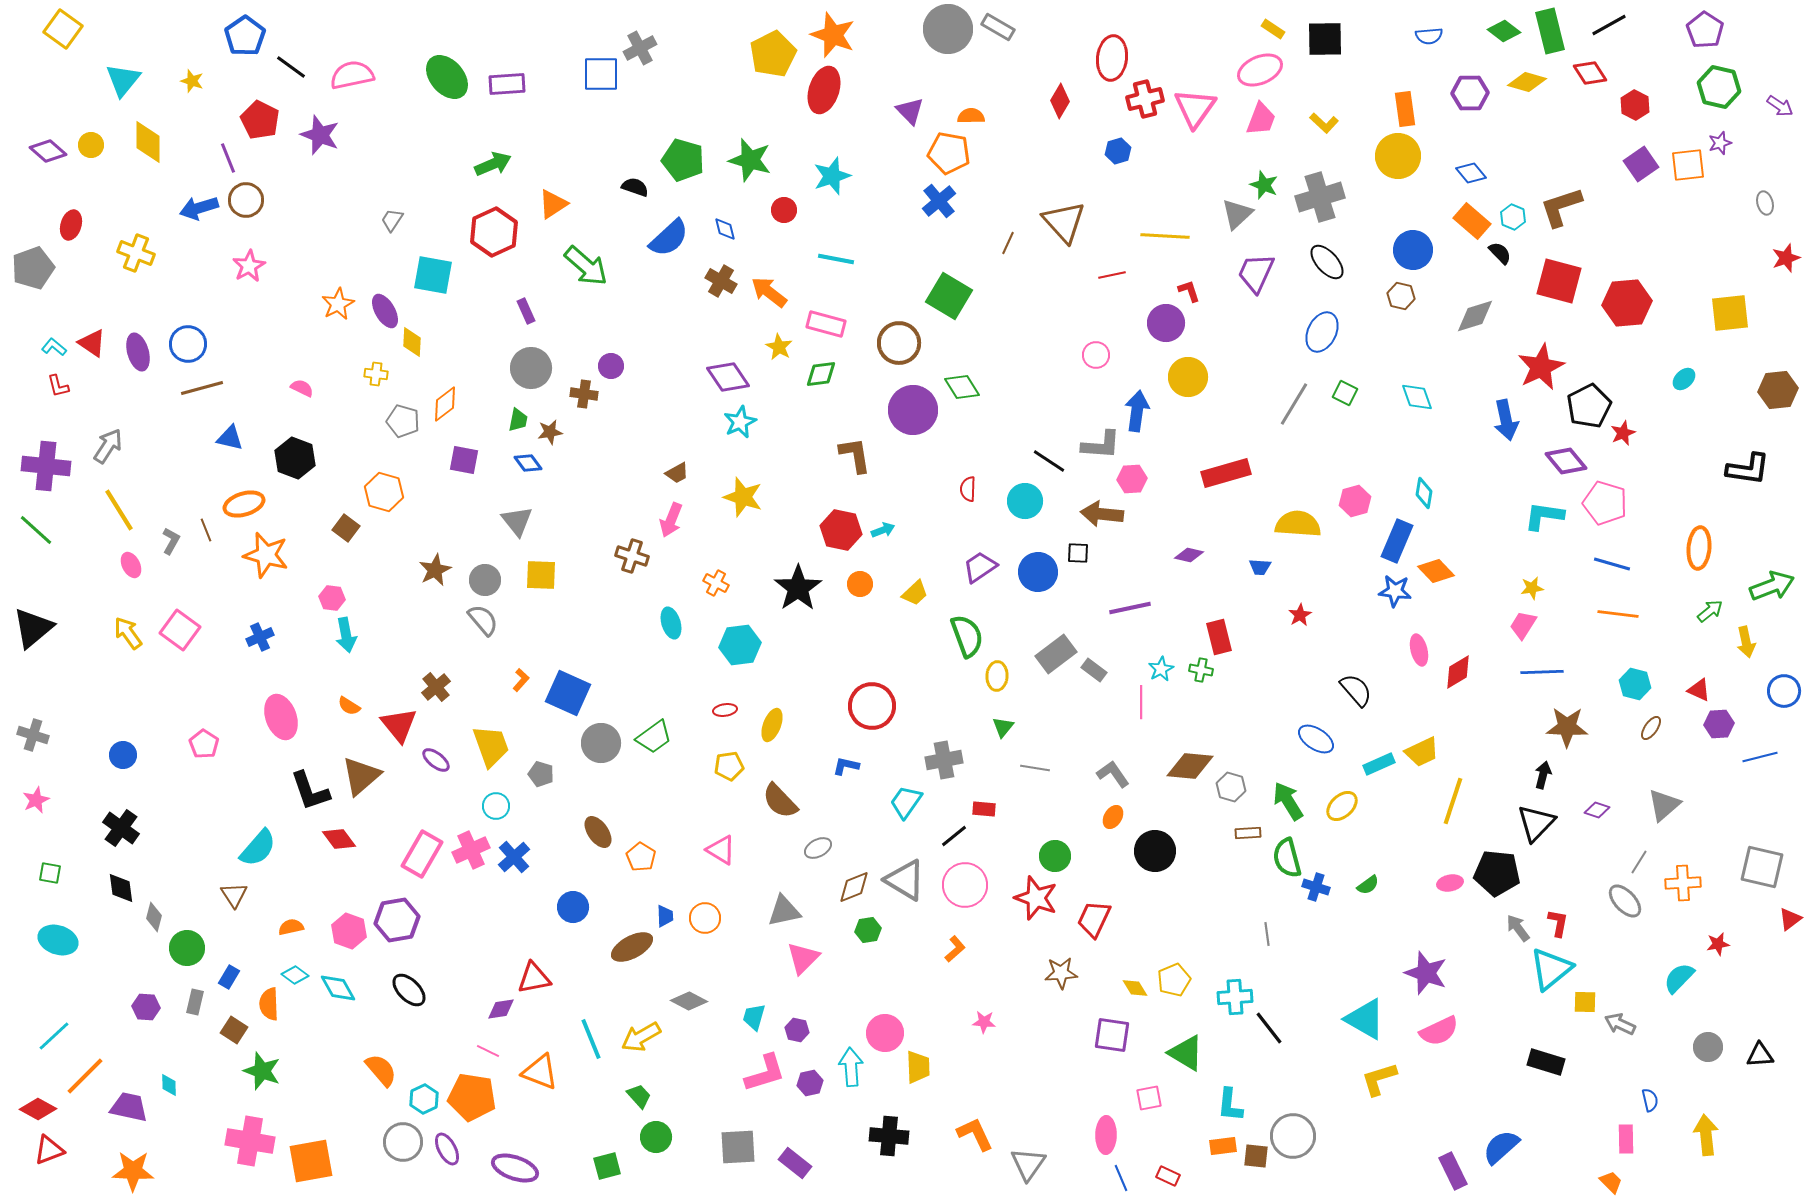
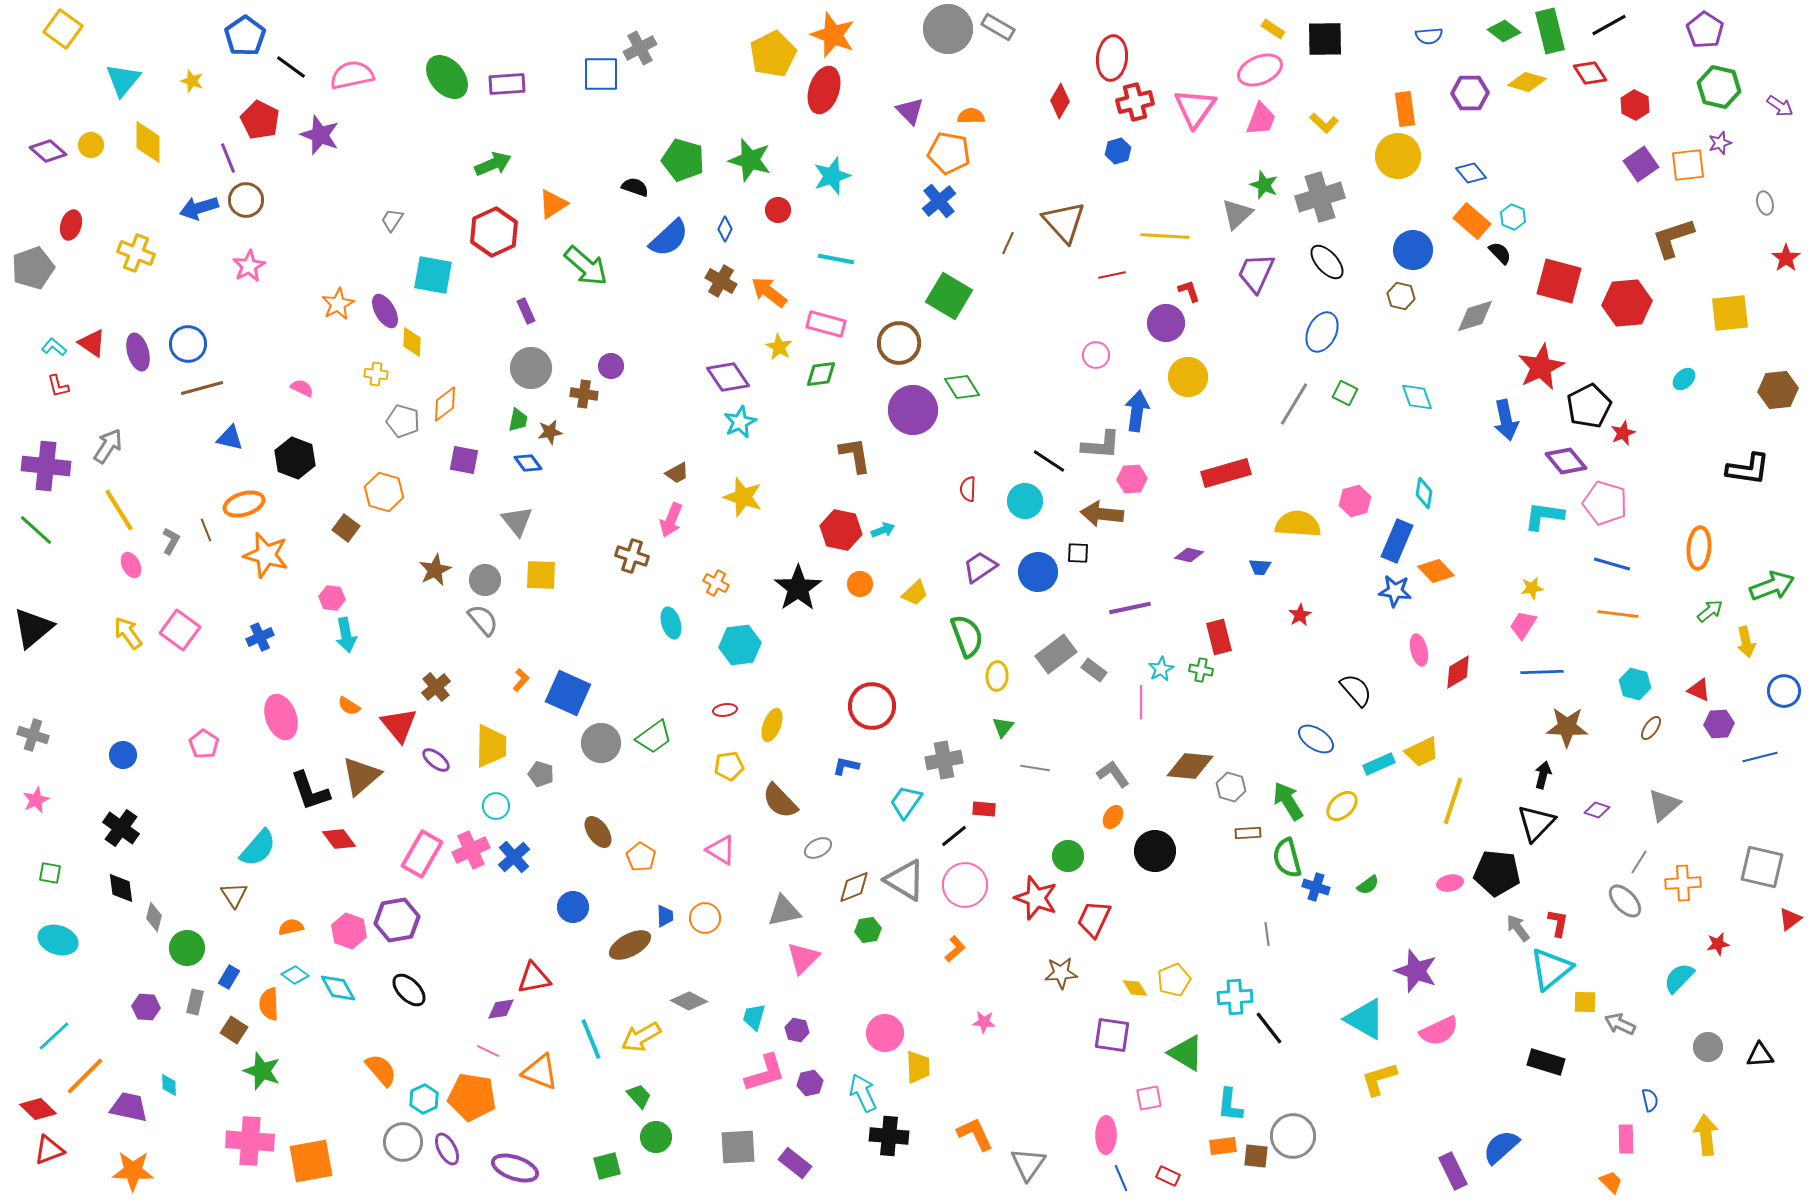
red cross at (1145, 99): moved 10 px left, 3 px down
brown L-shape at (1561, 207): moved 112 px right, 31 px down
red circle at (784, 210): moved 6 px left
blue diamond at (725, 229): rotated 40 degrees clockwise
red star at (1786, 258): rotated 16 degrees counterclockwise
yellow trapezoid at (491, 746): rotated 21 degrees clockwise
green circle at (1055, 856): moved 13 px right
brown ellipse at (632, 947): moved 2 px left, 2 px up
purple star at (1426, 973): moved 10 px left, 2 px up
cyan arrow at (851, 1067): moved 12 px right, 26 px down; rotated 21 degrees counterclockwise
red diamond at (38, 1109): rotated 15 degrees clockwise
pink cross at (250, 1141): rotated 6 degrees counterclockwise
